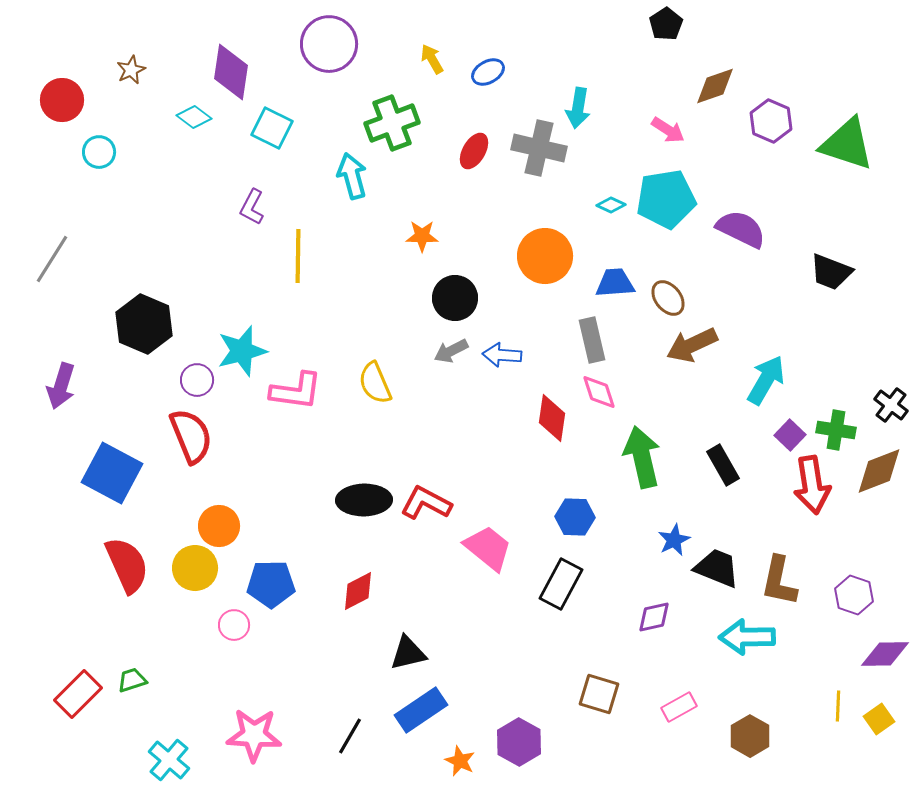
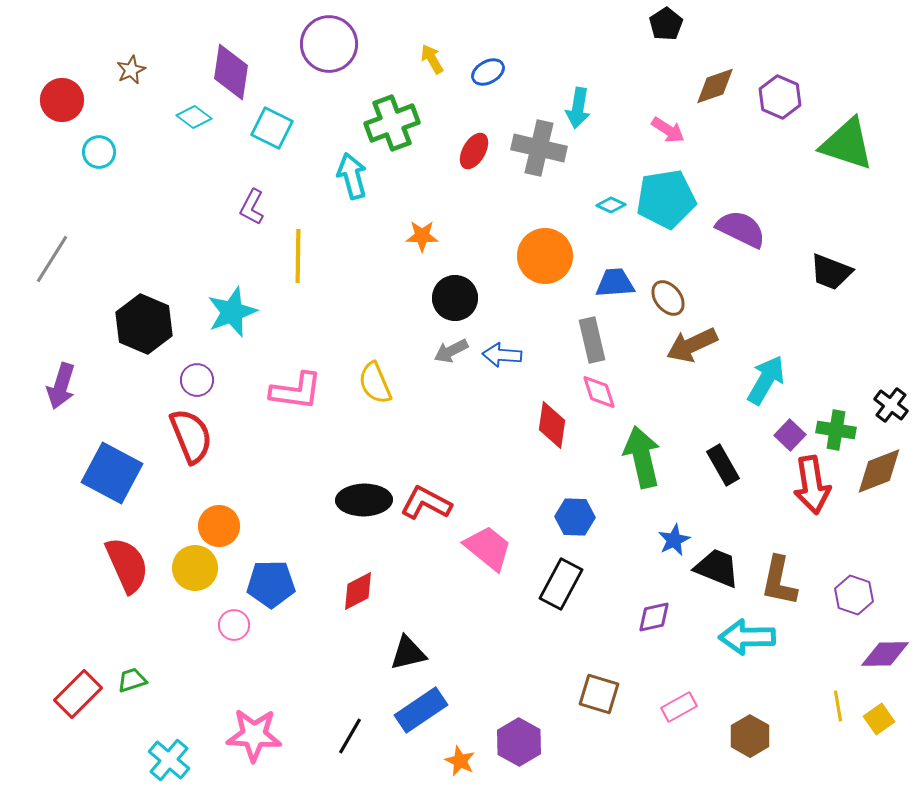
purple hexagon at (771, 121): moved 9 px right, 24 px up
cyan star at (242, 351): moved 10 px left, 39 px up; rotated 6 degrees counterclockwise
red diamond at (552, 418): moved 7 px down
yellow line at (838, 706): rotated 12 degrees counterclockwise
